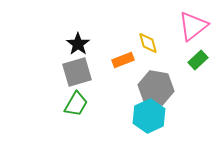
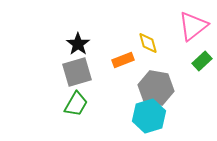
green rectangle: moved 4 px right, 1 px down
cyan hexagon: rotated 8 degrees clockwise
